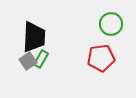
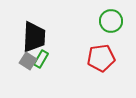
green circle: moved 3 px up
gray square: rotated 24 degrees counterclockwise
